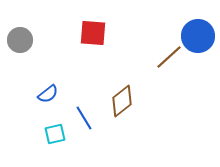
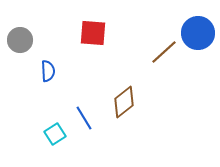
blue circle: moved 3 px up
brown line: moved 5 px left, 5 px up
blue semicircle: moved 23 px up; rotated 55 degrees counterclockwise
brown diamond: moved 2 px right, 1 px down
cyan square: rotated 20 degrees counterclockwise
